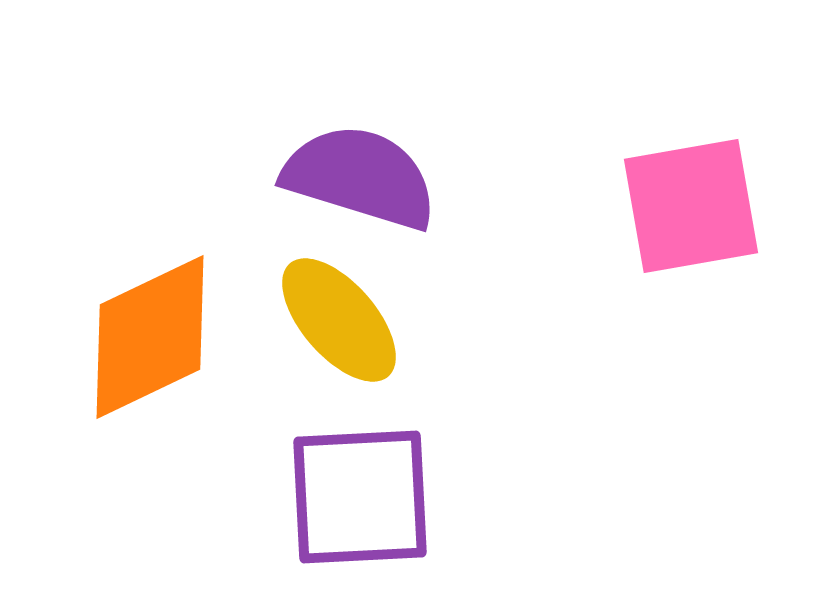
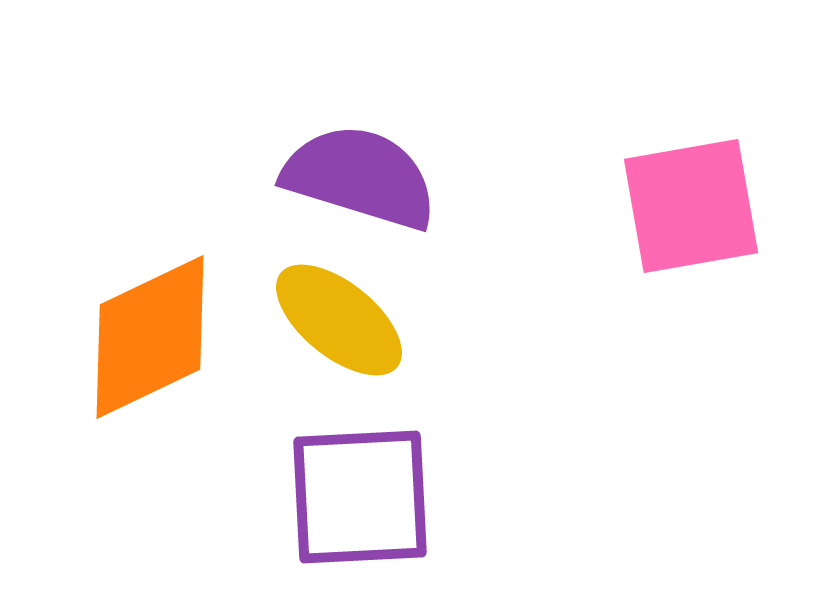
yellow ellipse: rotated 10 degrees counterclockwise
